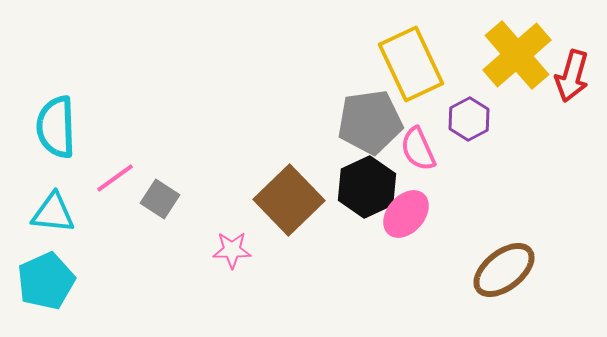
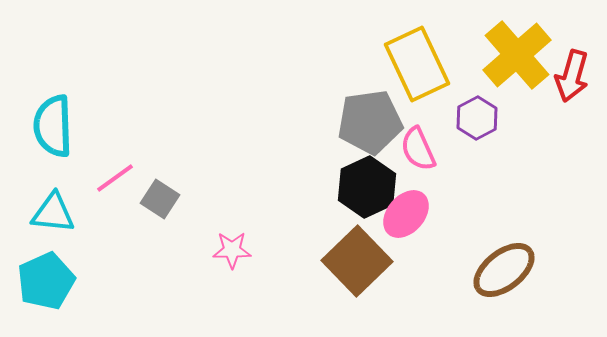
yellow rectangle: moved 6 px right
purple hexagon: moved 8 px right, 1 px up
cyan semicircle: moved 3 px left, 1 px up
brown square: moved 68 px right, 61 px down
